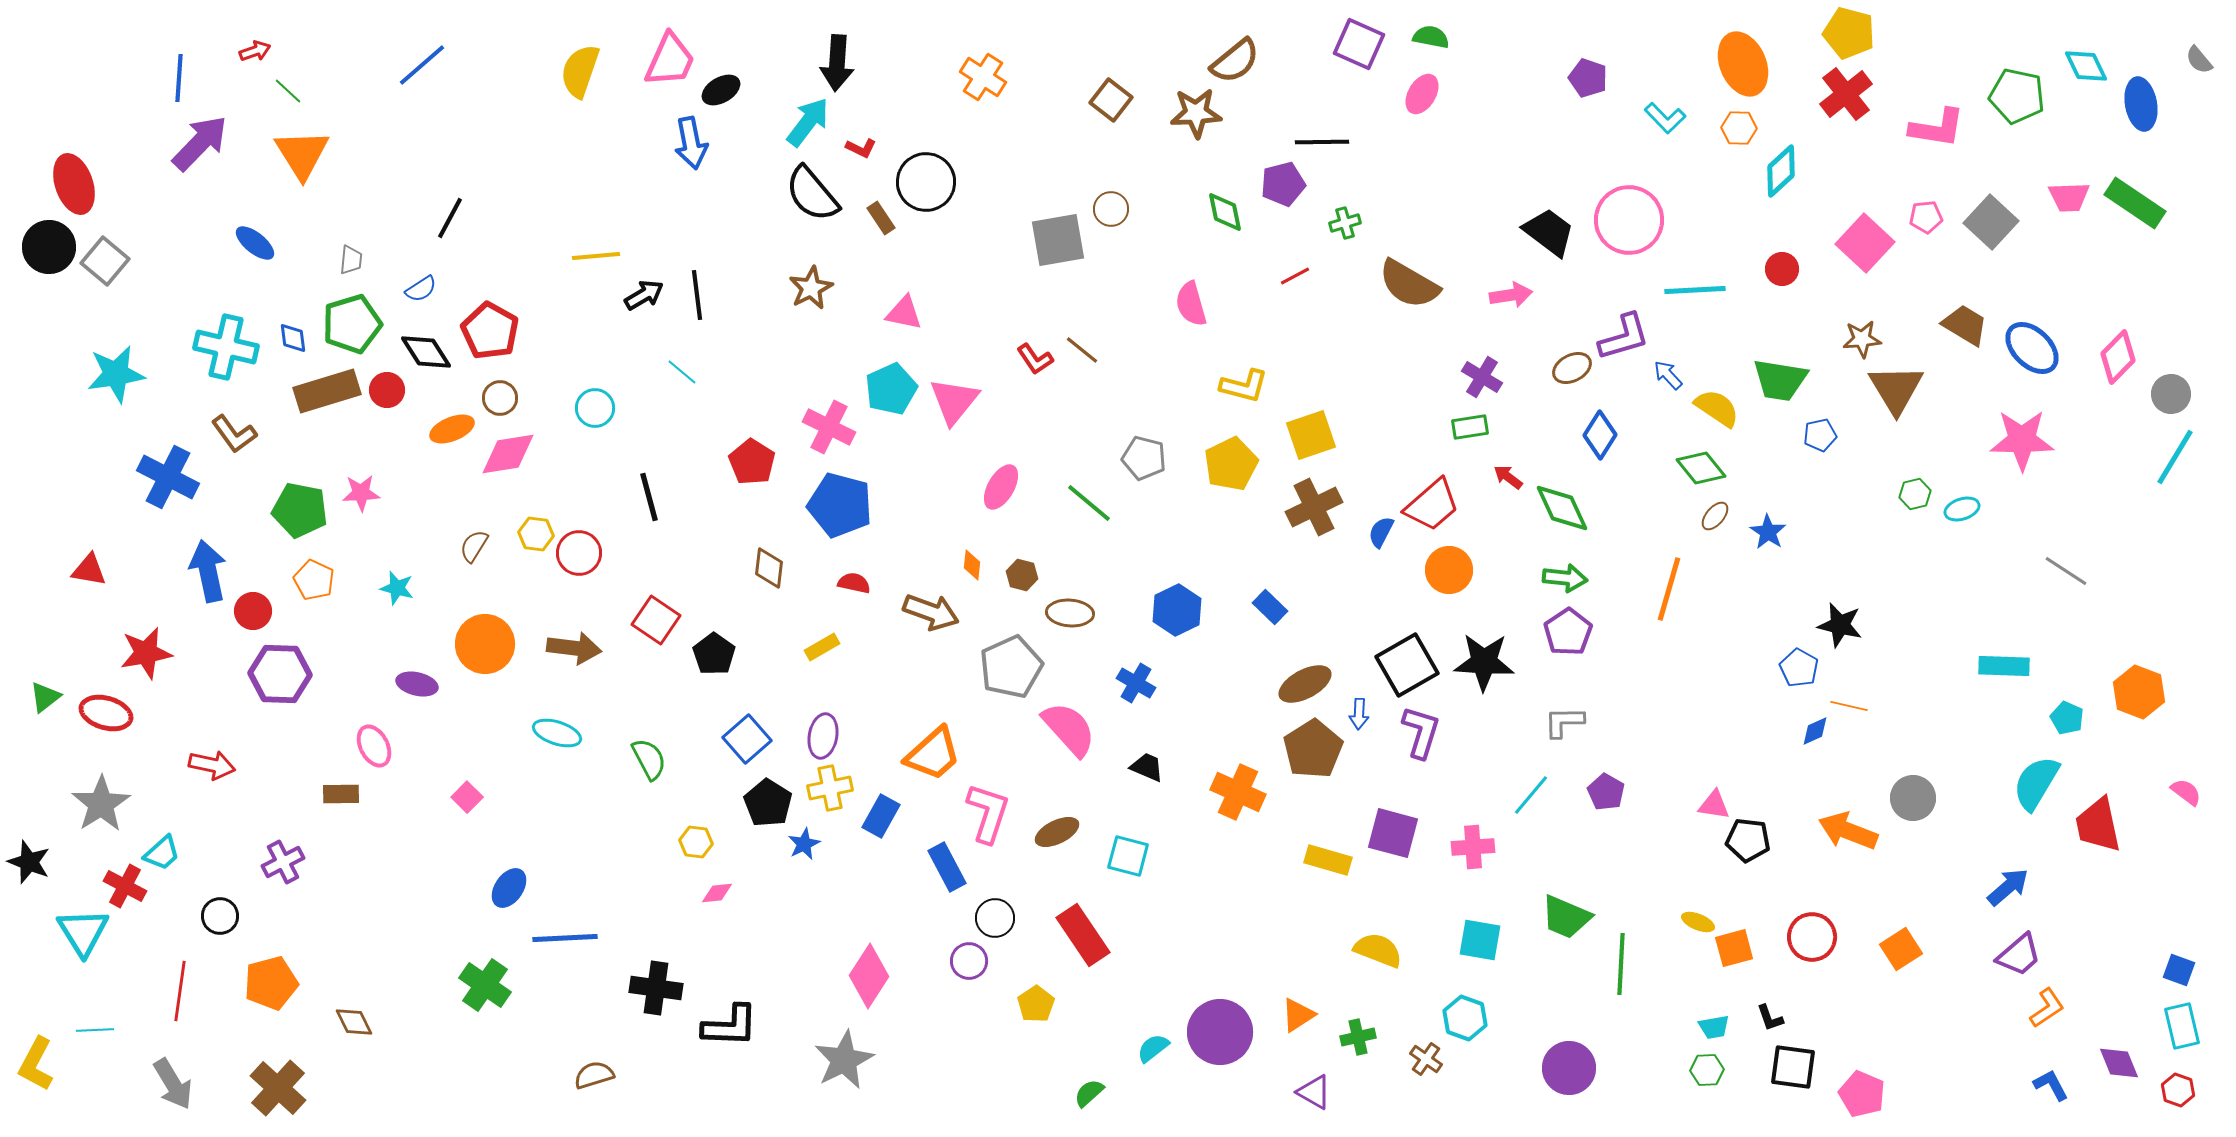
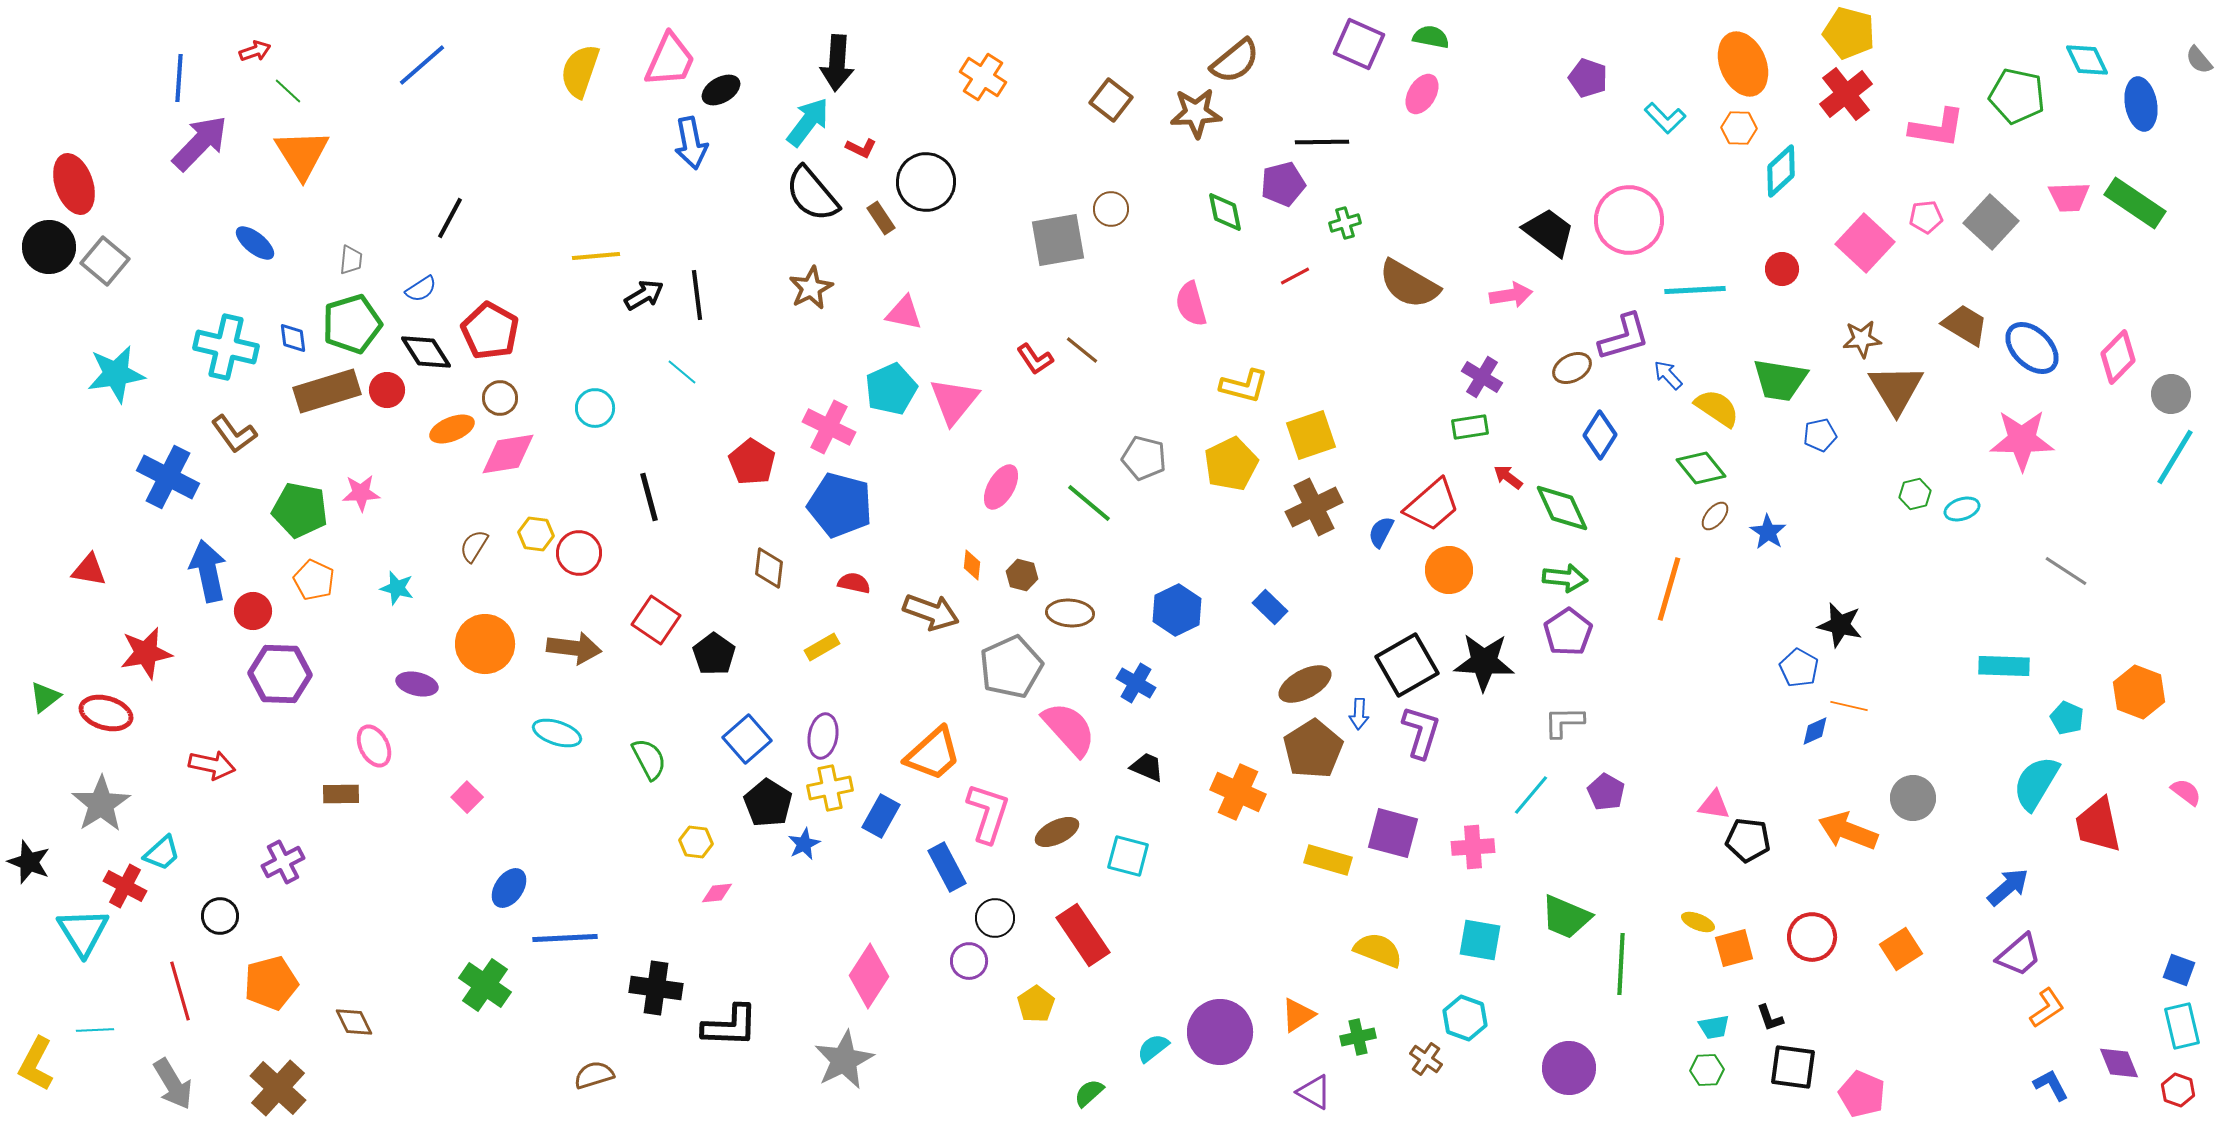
cyan diamond at (2086, 66): moved 1 px right, 6 px up
red line at (180, 991): rotated 24 degrees counterclockwise
